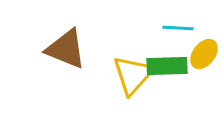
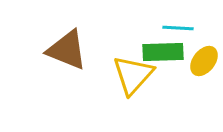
brown triangle: moved 1 px right, 1 px down
yellow ellipse: moved 7 px down
green rectangle: moved 4 px left, 14 px up
